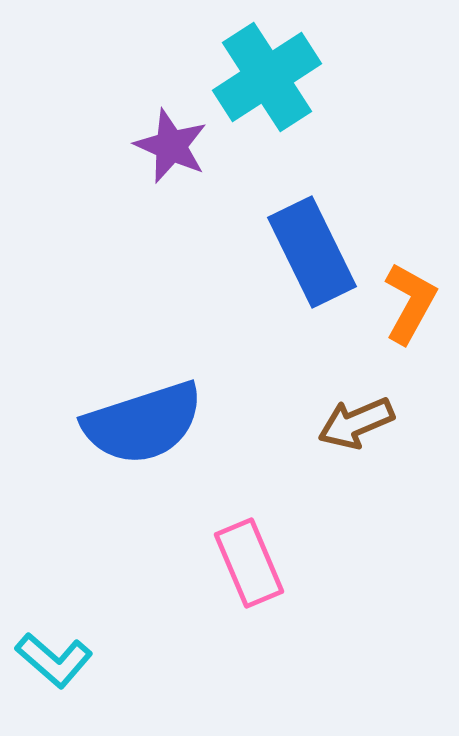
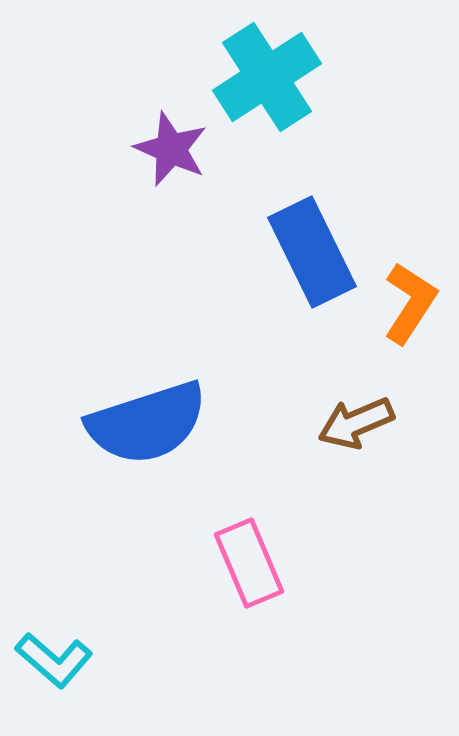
purple star: moved 3 px down
orange L-shape: rotated 4 degrees clockwise
blue semicircle: moved 4 px right
